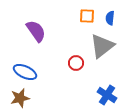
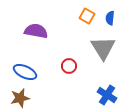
orange square: rotated 28 degrees clockwise
purple semicircle: rotated 45 degrees counterclockwise
gray triangle: moved 1 px right, 2 px down; rotated 24 degrees counterclockwise
red circle: moved 7 px left, 3 px down
